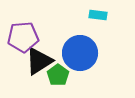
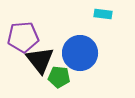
cyan rectangle: moved 5 px right, 1 px up
black triangle: moved 1 px right, 1 px up; rotated 36 degrees counterclockwise
green pentagon: moved 1 px right, 2 px down; rotated 30 degrees counterclockwise
